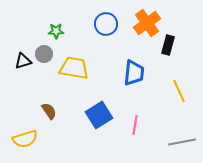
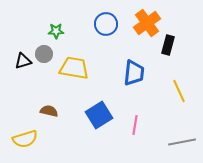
brown semicircle: rotated 42 degrees counterclockwise
